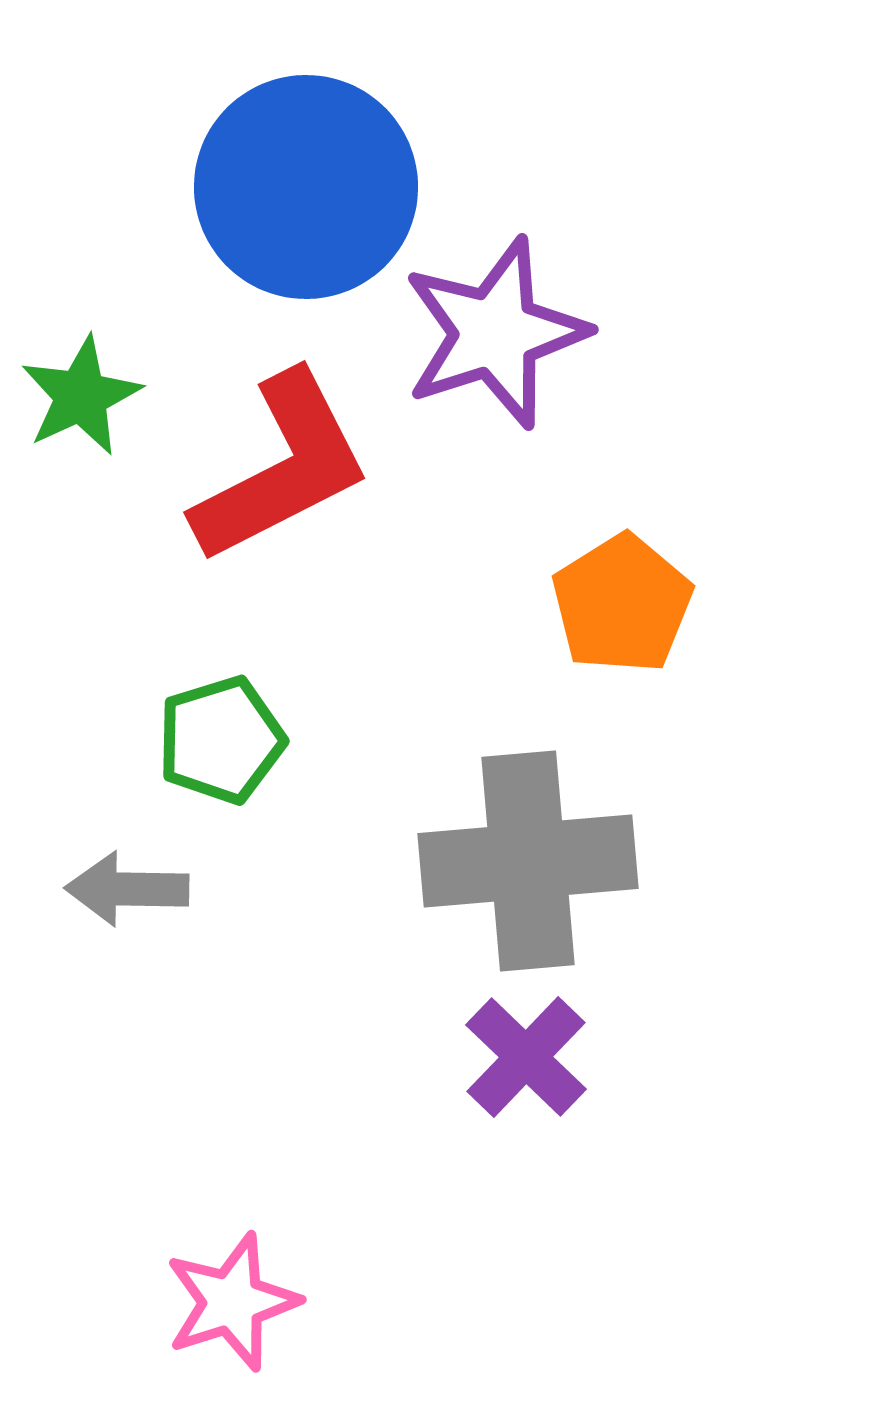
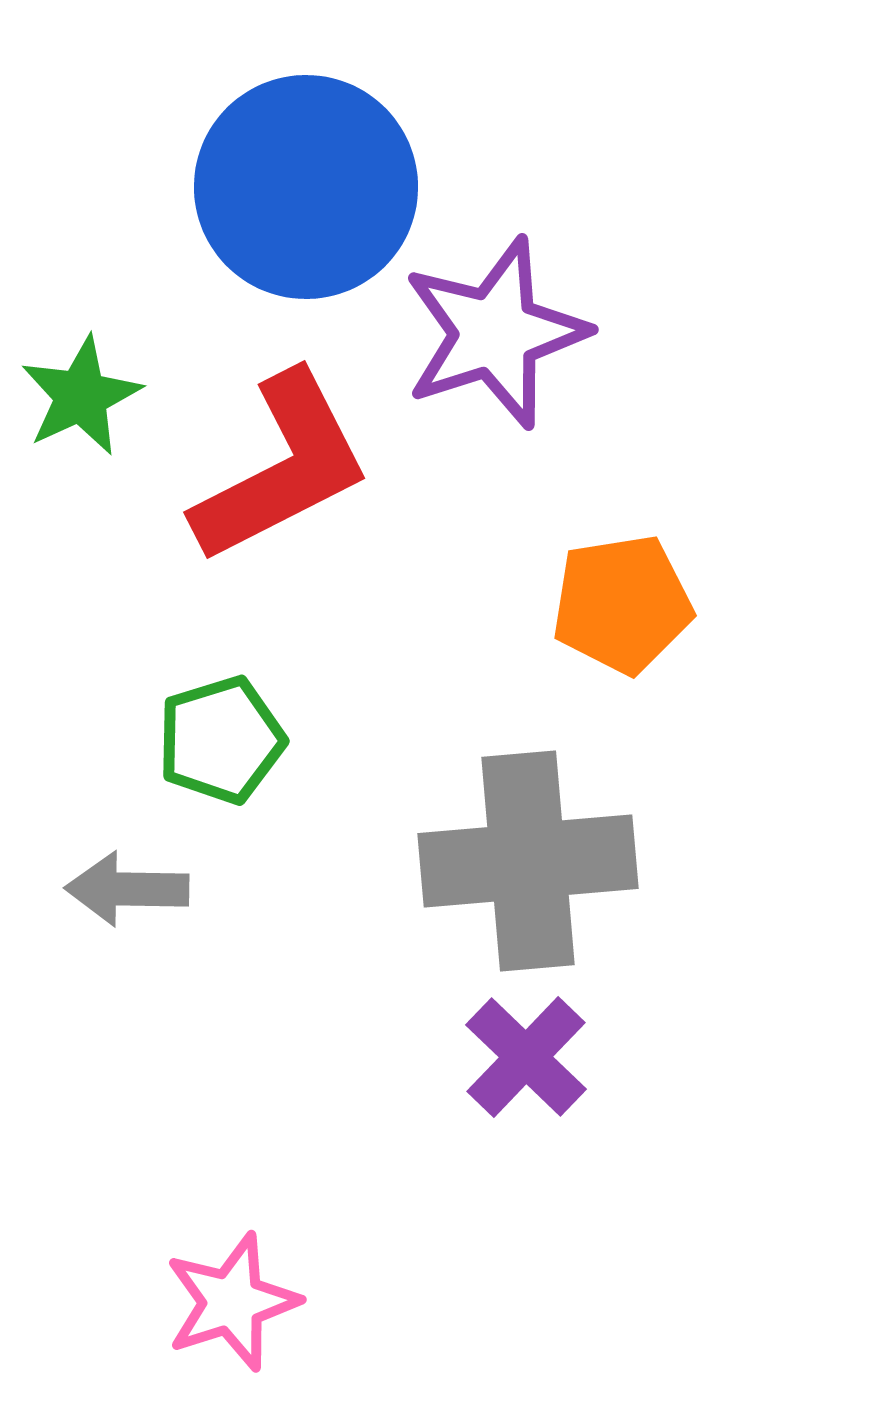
orange pentagon: rotated 23 degrees clockwise
